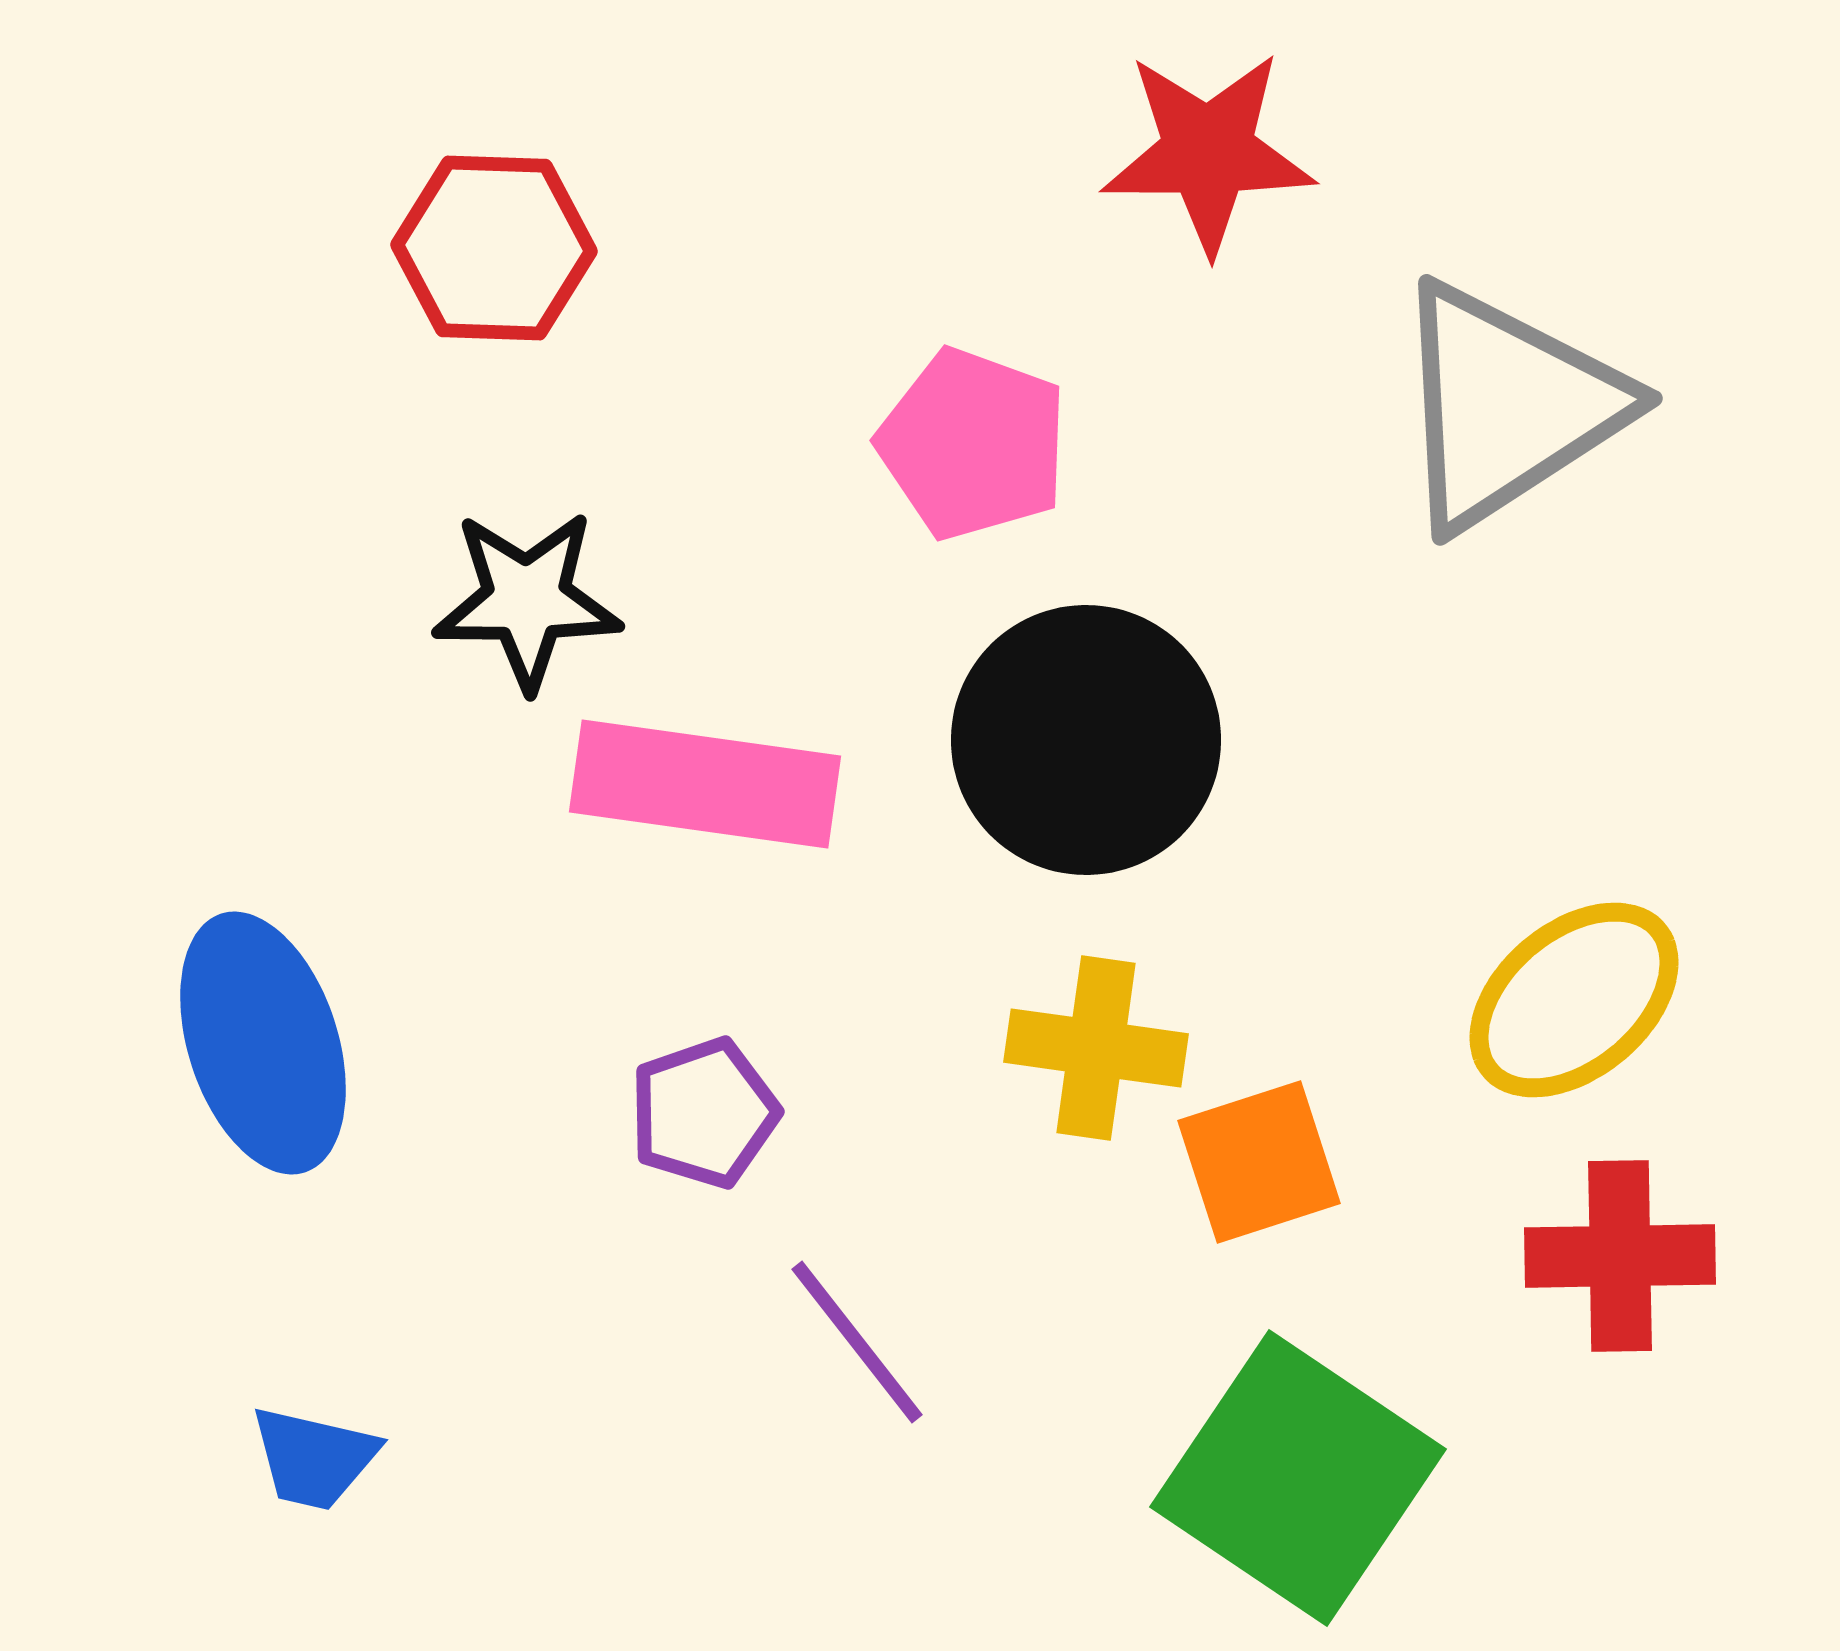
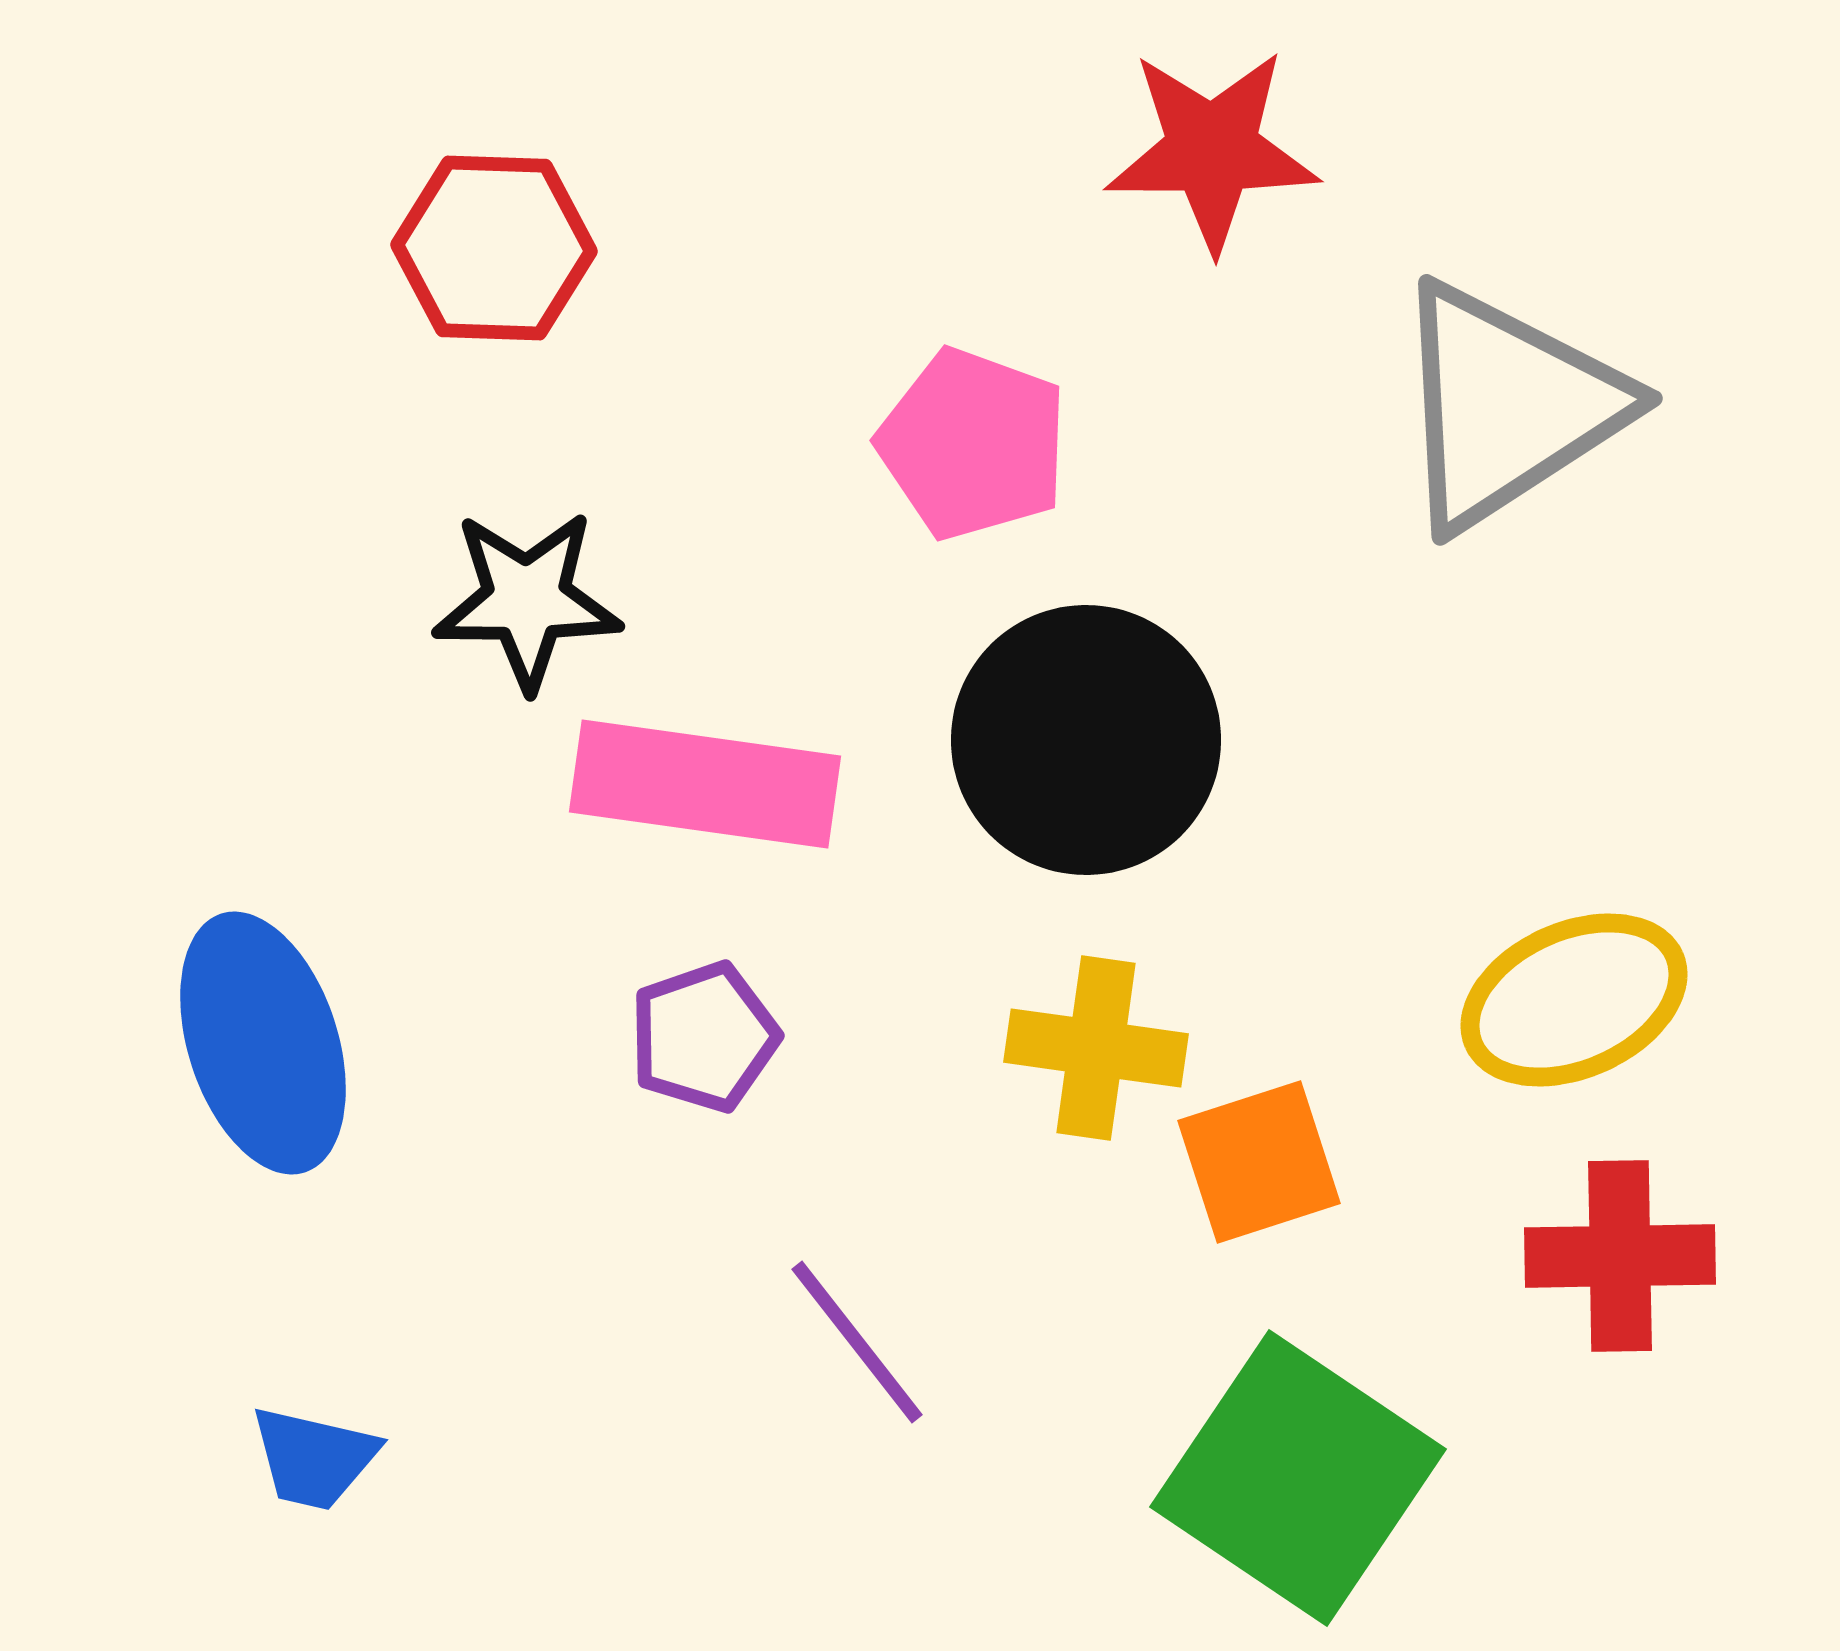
red star: moved 4 px right, 2 px up
yellow ellipse: rotated 16 degrees clockwise
purple pentagon: moved 76 px up
